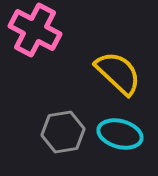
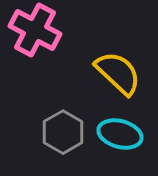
gray hexagon: rotated 21 degrees counterclockwise
